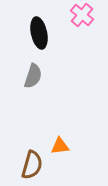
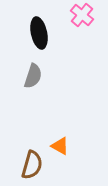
orange triangle: rotated 36 degrees clockwise
